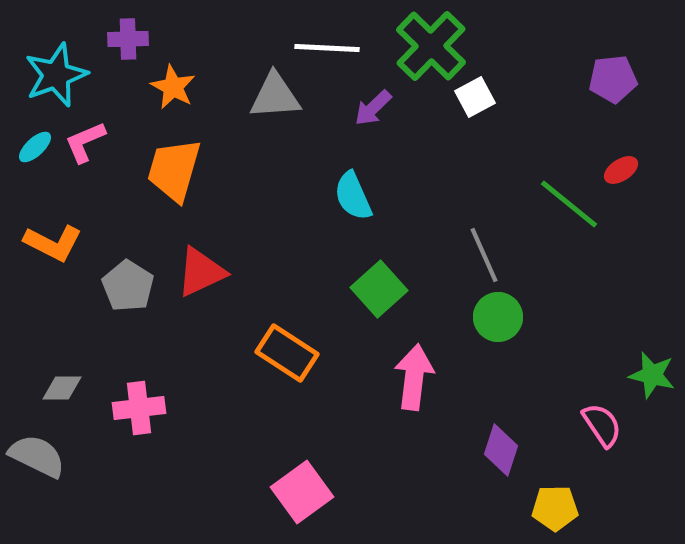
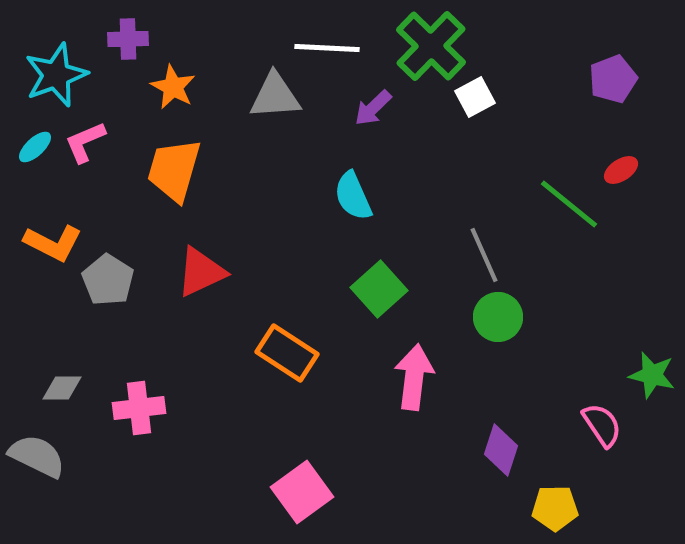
purple pentagon: rotated 15 degrees counterclockwise
gray pentagon: moved 20 px left, 6 px up
